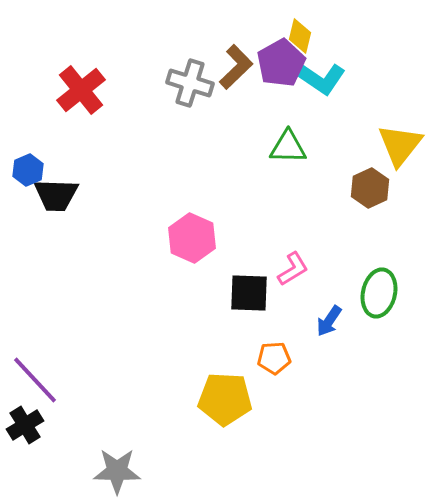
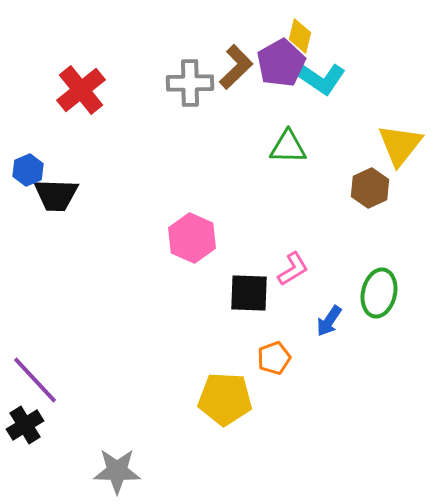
gray cross: rotated 18 degrees counterclockwise
orange pentagon: rotated 16 degrees counterclockwise
